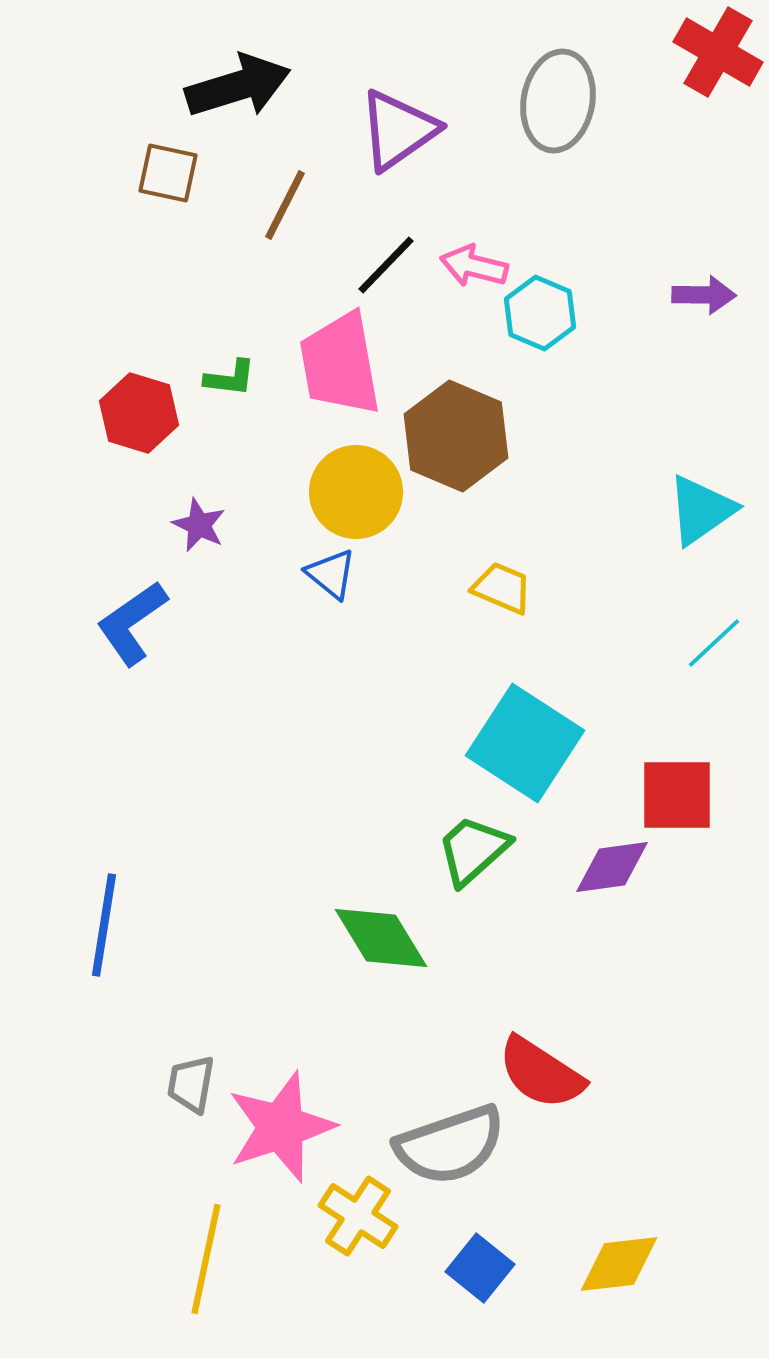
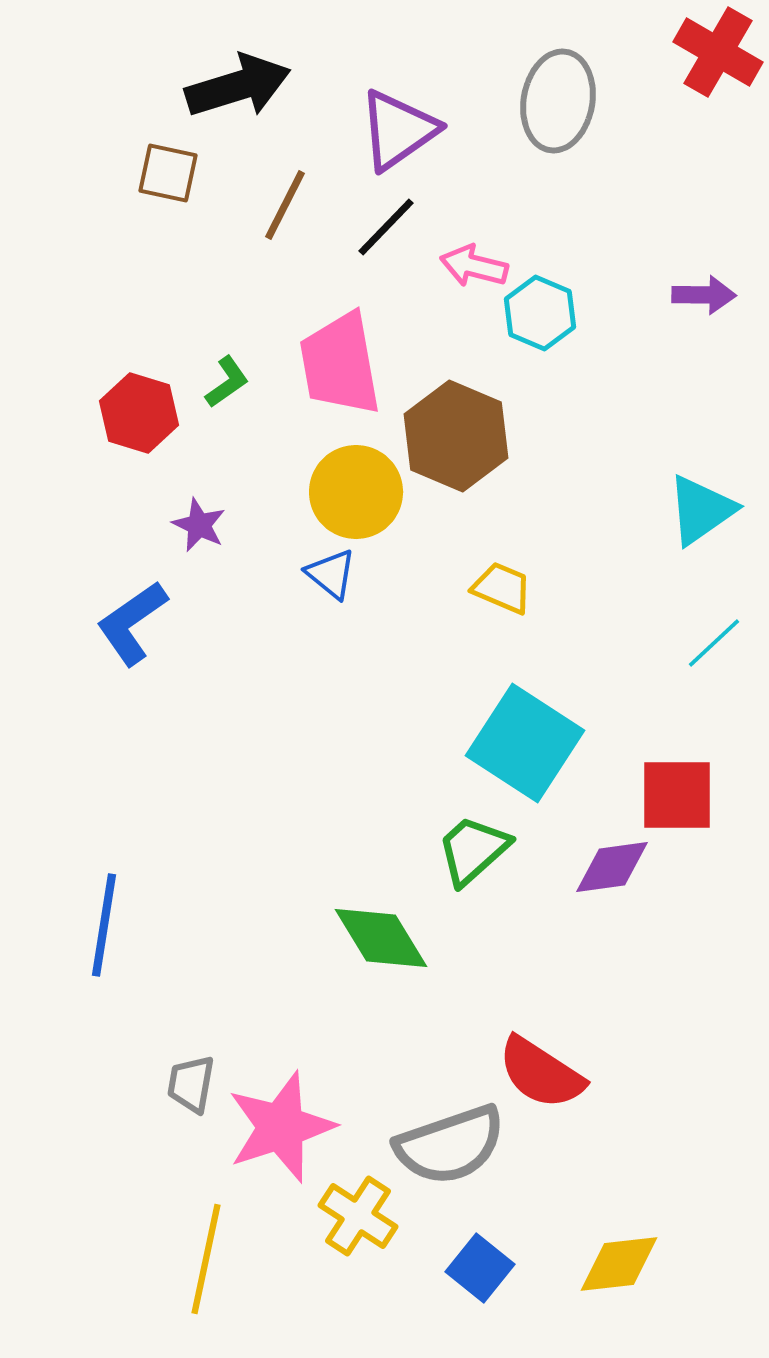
black line: moved 38 px up
green L-shape: moved 3 px left, 4 px down; rotated 42 degrees counterclockwise
